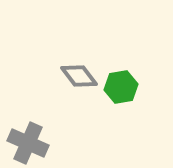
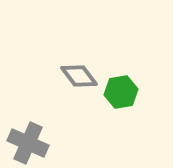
green hexagon: moved 5 px down
